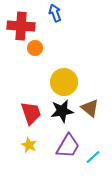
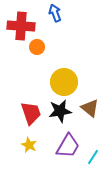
orange circle: moved 2 px right, 1 px up
black star: moved 2 px left
cyan line: rotated 14 degrees counterclockwise
